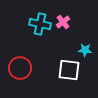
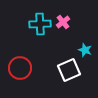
cyan cross: rotated 15 degrees counterclockwise
cyan star: rotated 16 degrees clockwise
white square: rotated 30 degrees counterclockwise
